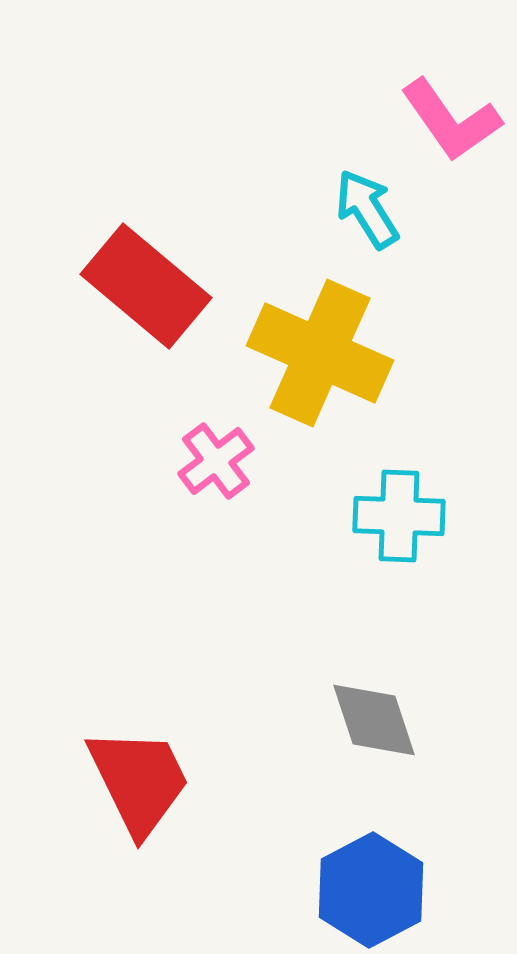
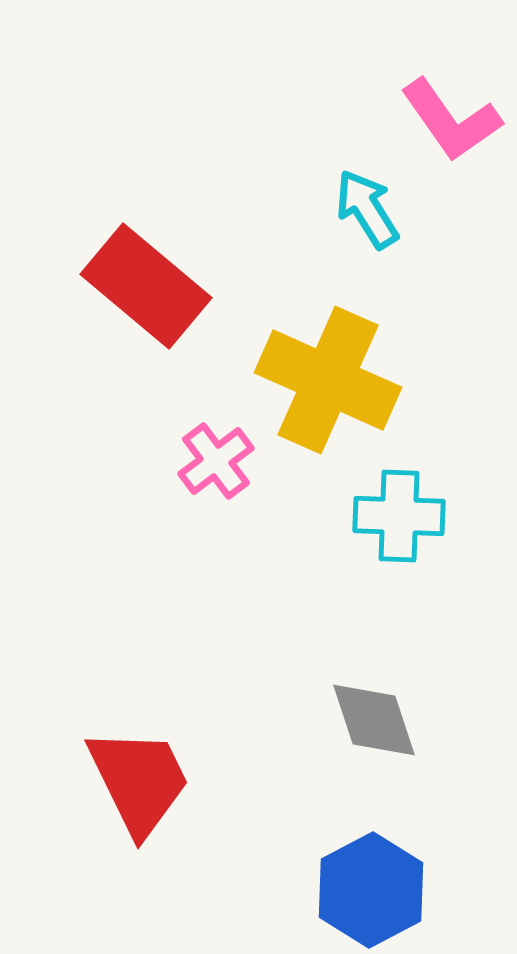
yellow cross: moved 8 px right, 27 px down
